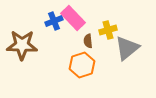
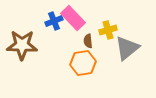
orange hexagon: moved 1 px right, 2 px up; rotated 10 degrees clockwise
